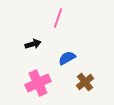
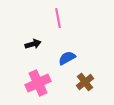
pink line: rotated 30 degrees counterclockwise
